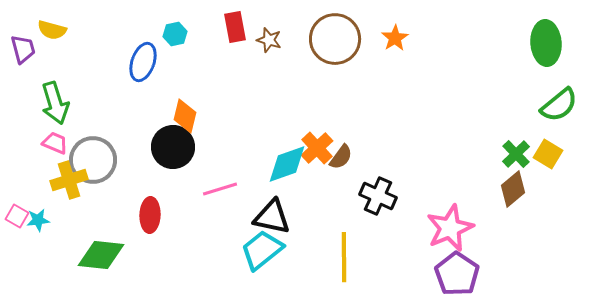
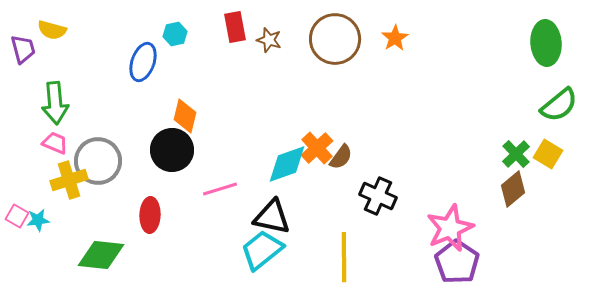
green arrow: rotated 12 degrees clockwise
black circle: moved 1 px left, 3 px down
gray circle: moved 5 px right, 1 px down
purple pentagon: moved 12 px up
